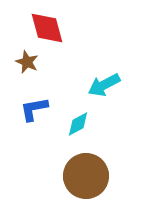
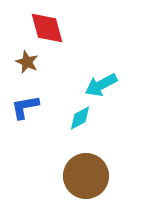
cyan arrow: moved 3 px left
blue L-shape: moved 9 px left, 2 px up
cyan diamond: moved 2 px right, 6 px up
